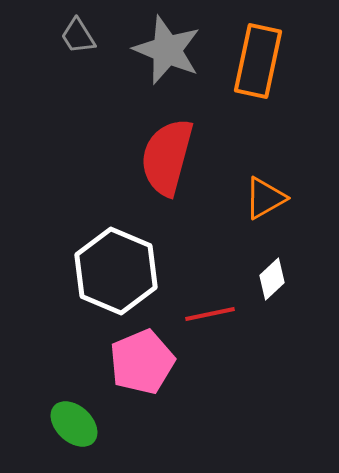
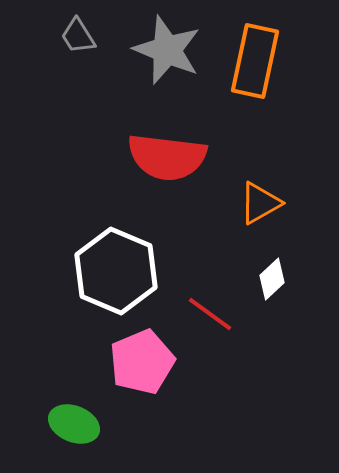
orange rectangle: moved 3 px left
red semicircle: rotated 98 degrees counterclockwise
orange triangle: moved 5 px left, 5 px down
red line: rotated 48 degrees clockwise
green ellipse: rotated 21 degrees counterclockwise
